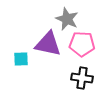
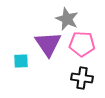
purple triangle: rotated 44 degrees clockwise
cyan square: moved 2 px down
